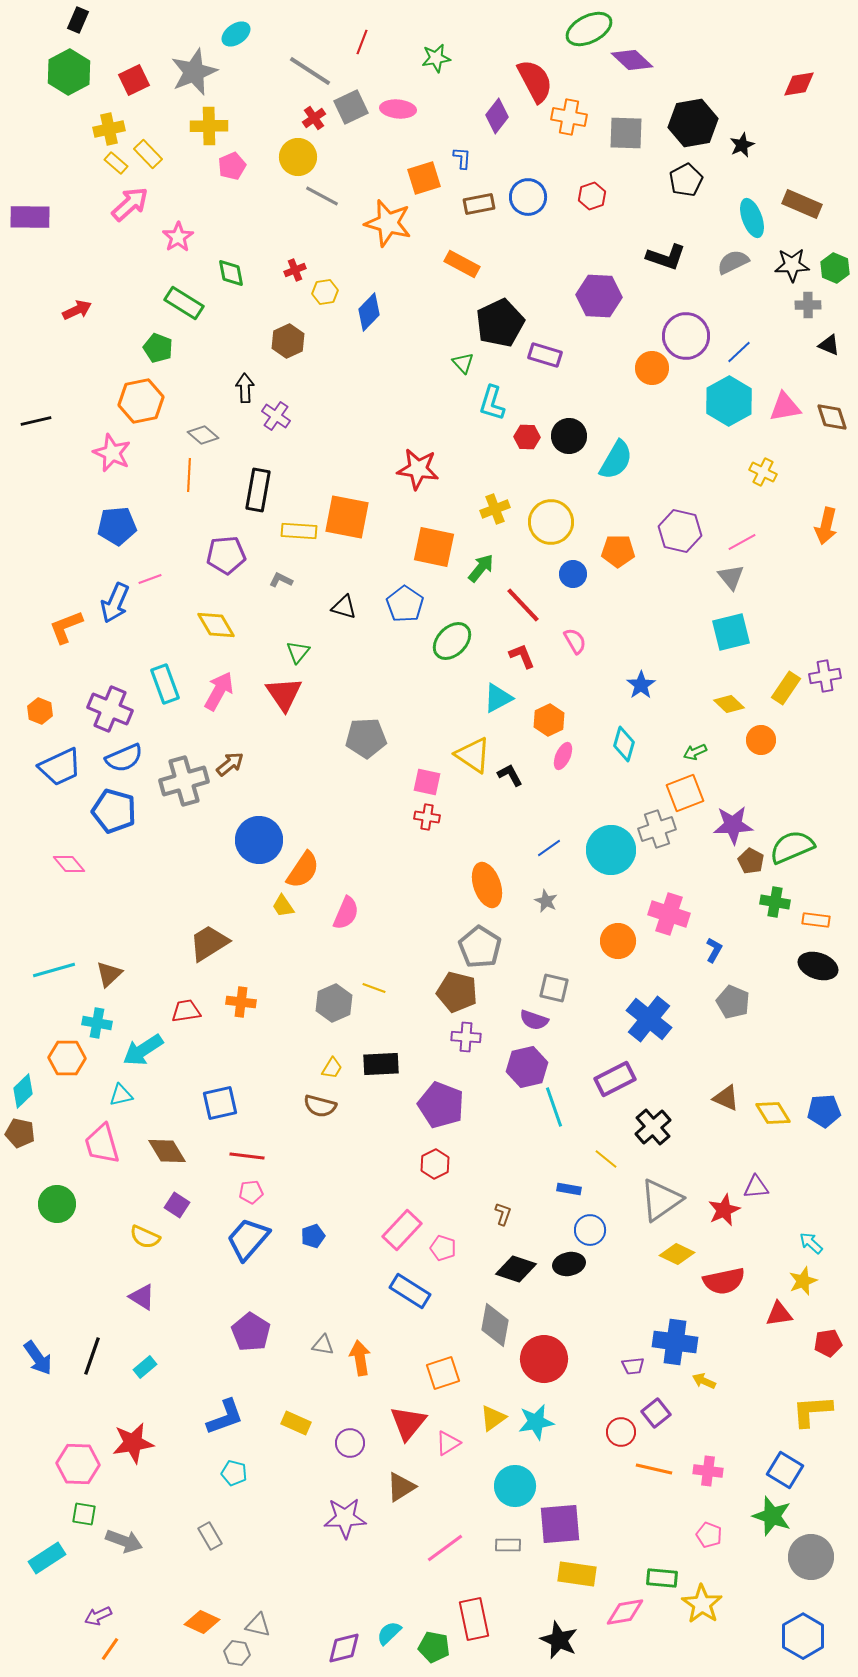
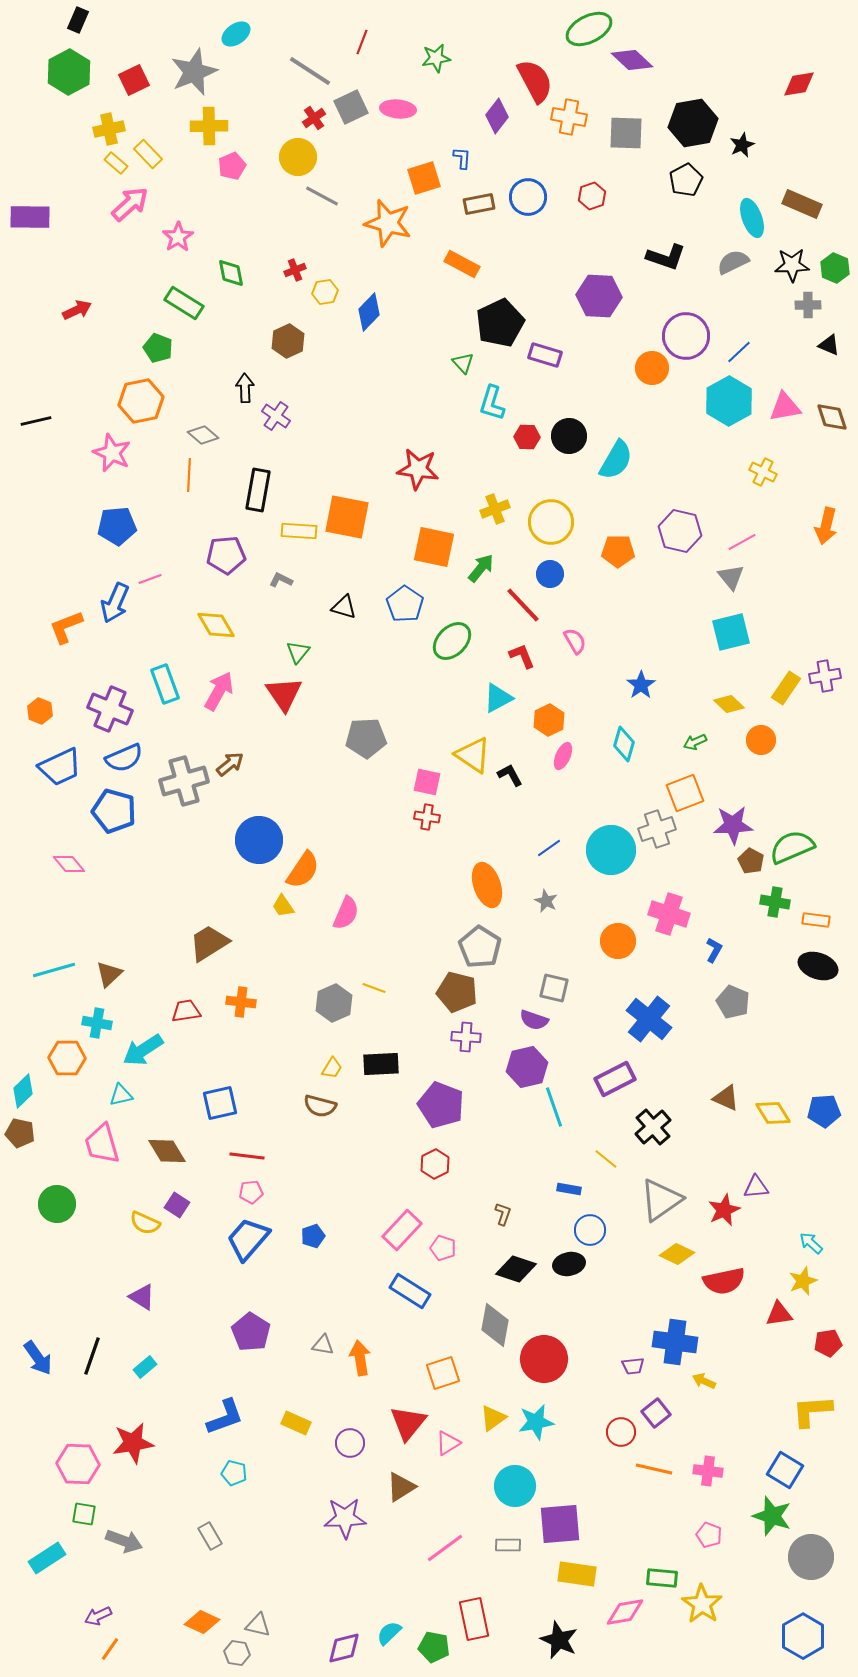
blue circle at (573, 574): moved 23 px left
green arrow at (695, 752): moved 10 px up
yellow semicircle at (145, 1237): moved 14 px up
